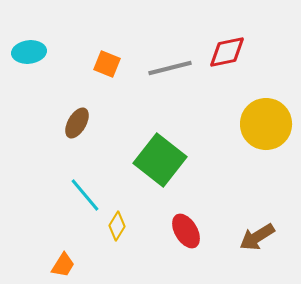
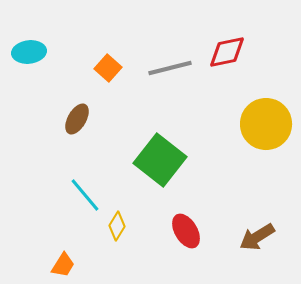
orange square: moved 1 px right, 4 px down; rotated 20 degrees clockwise
brown ellipse: moved 4 px up
